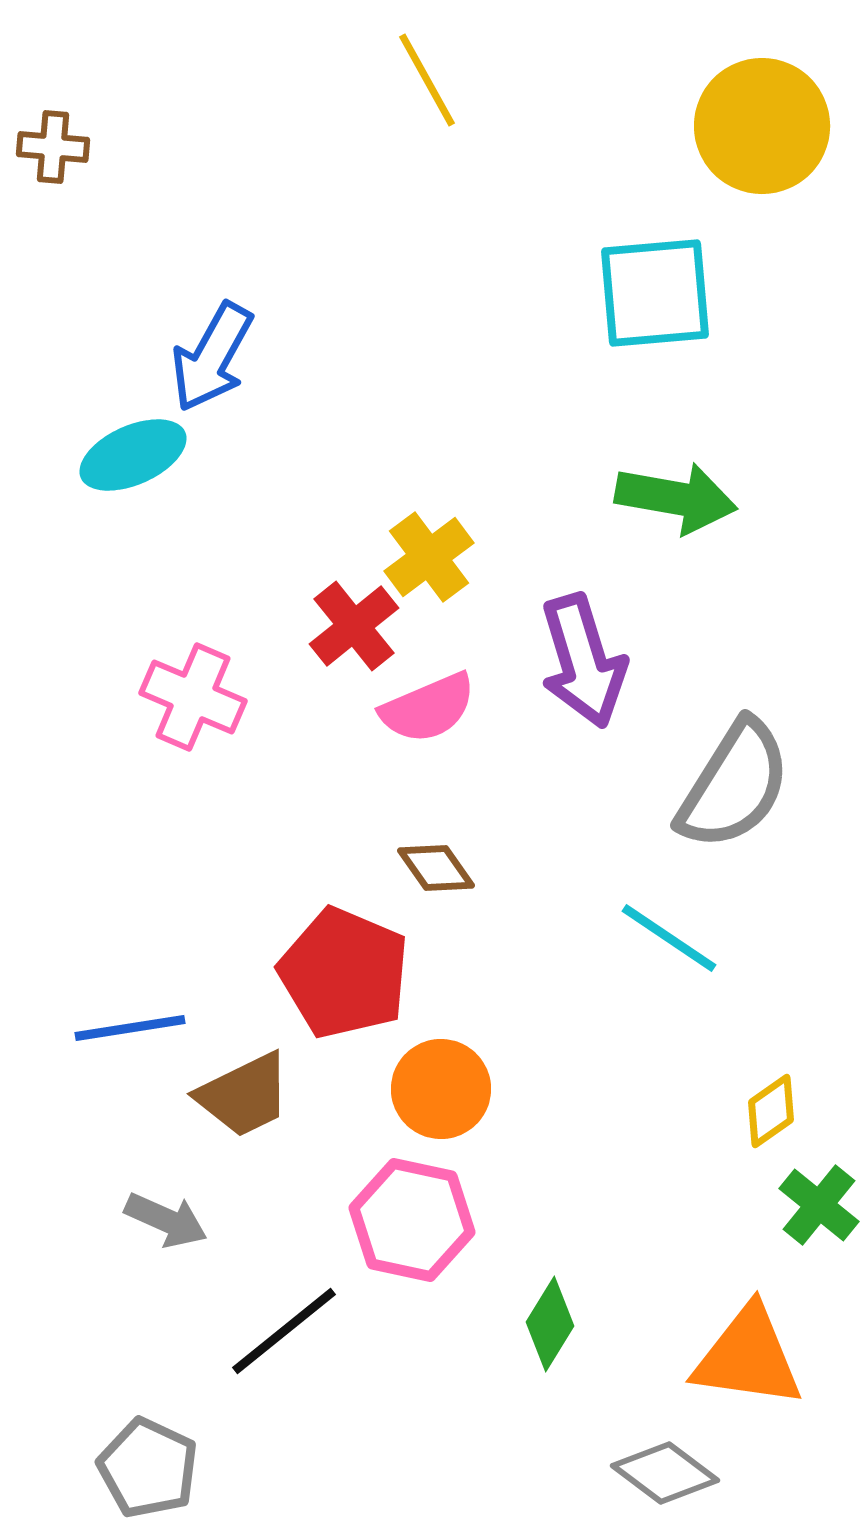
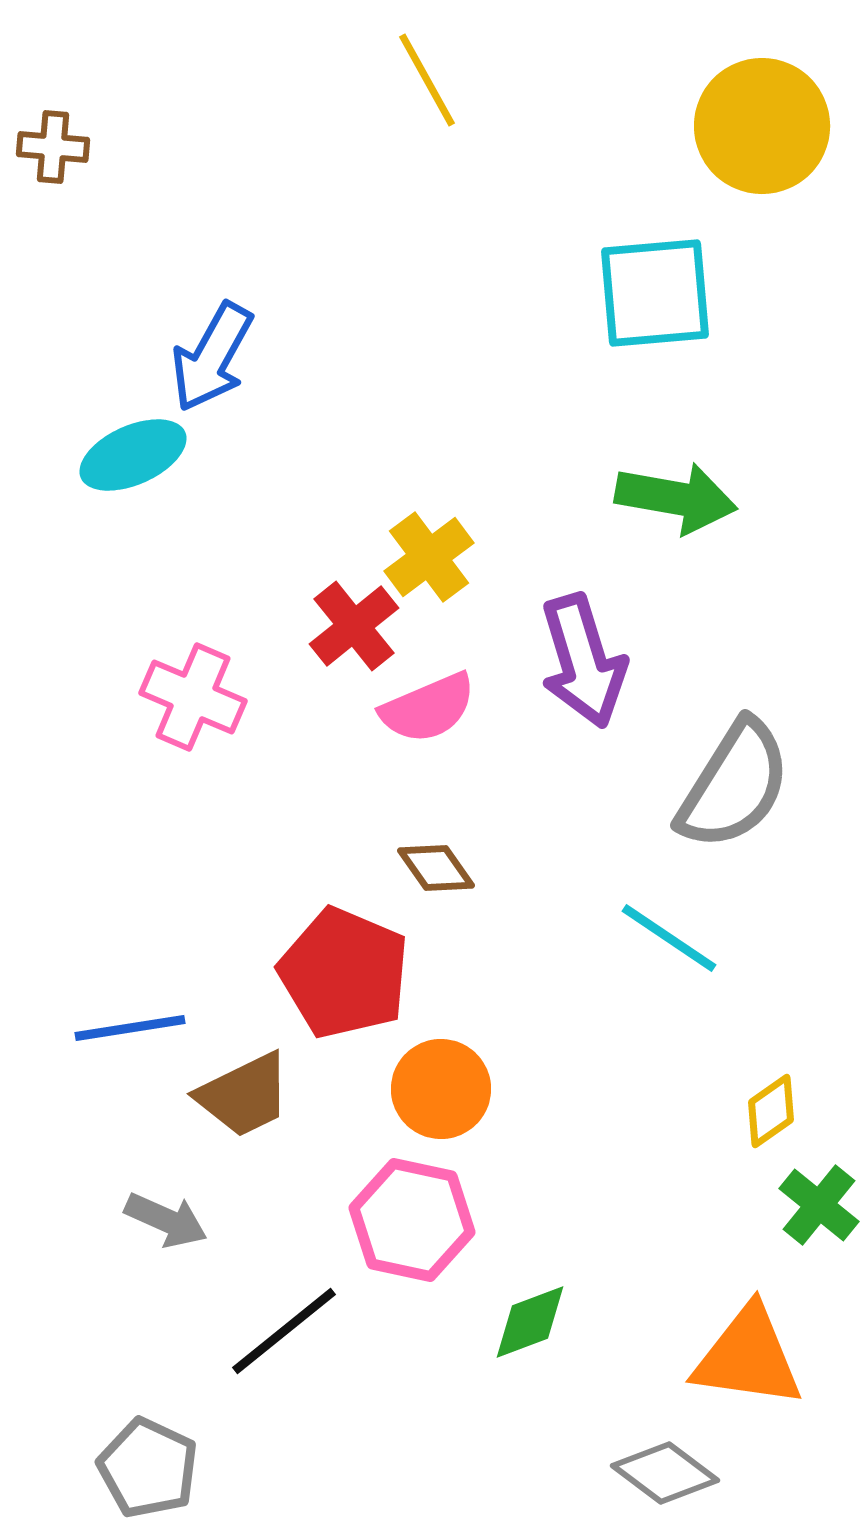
green diamond: moved 20 px left, 2 px up; rotated 38 degrees clockwise
